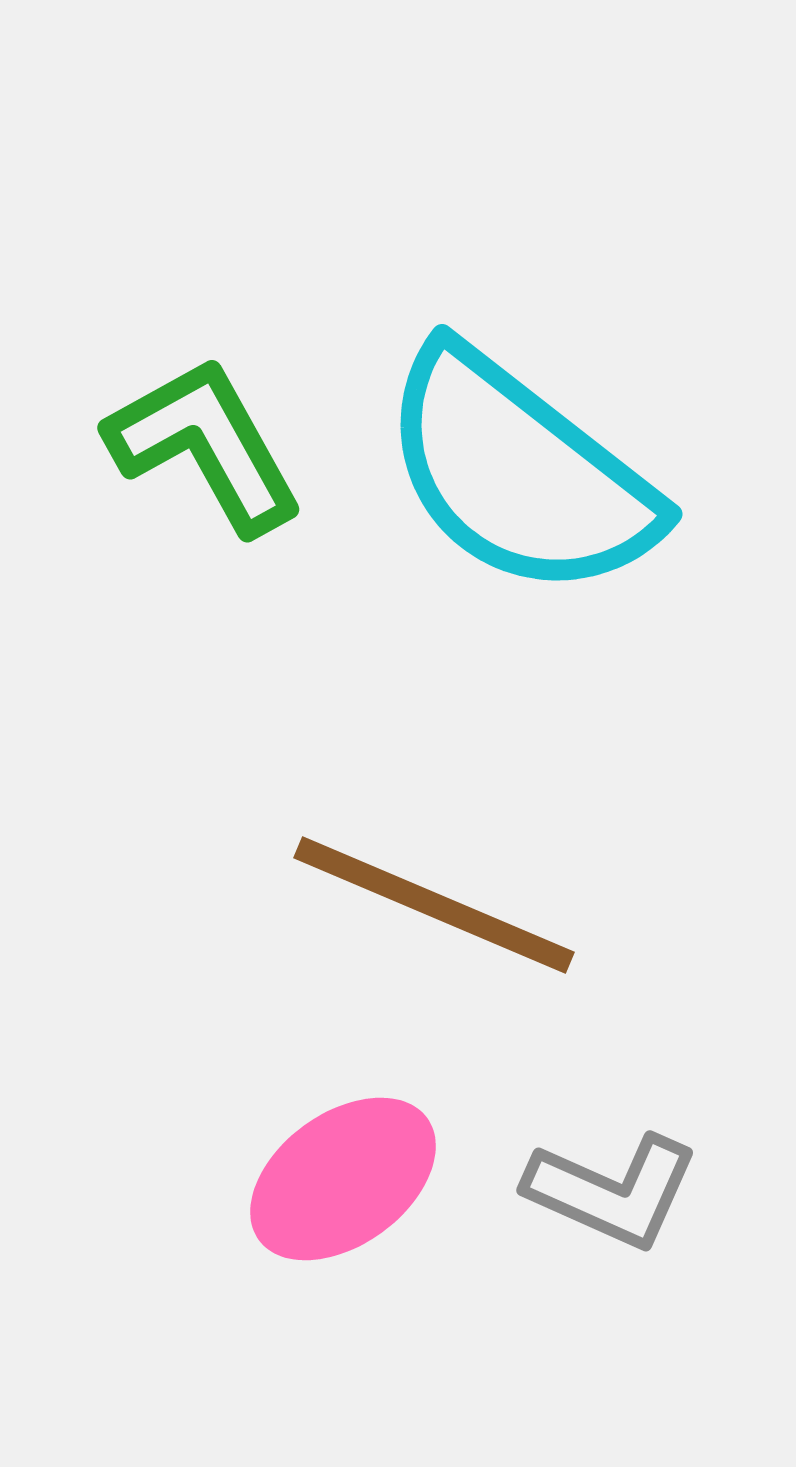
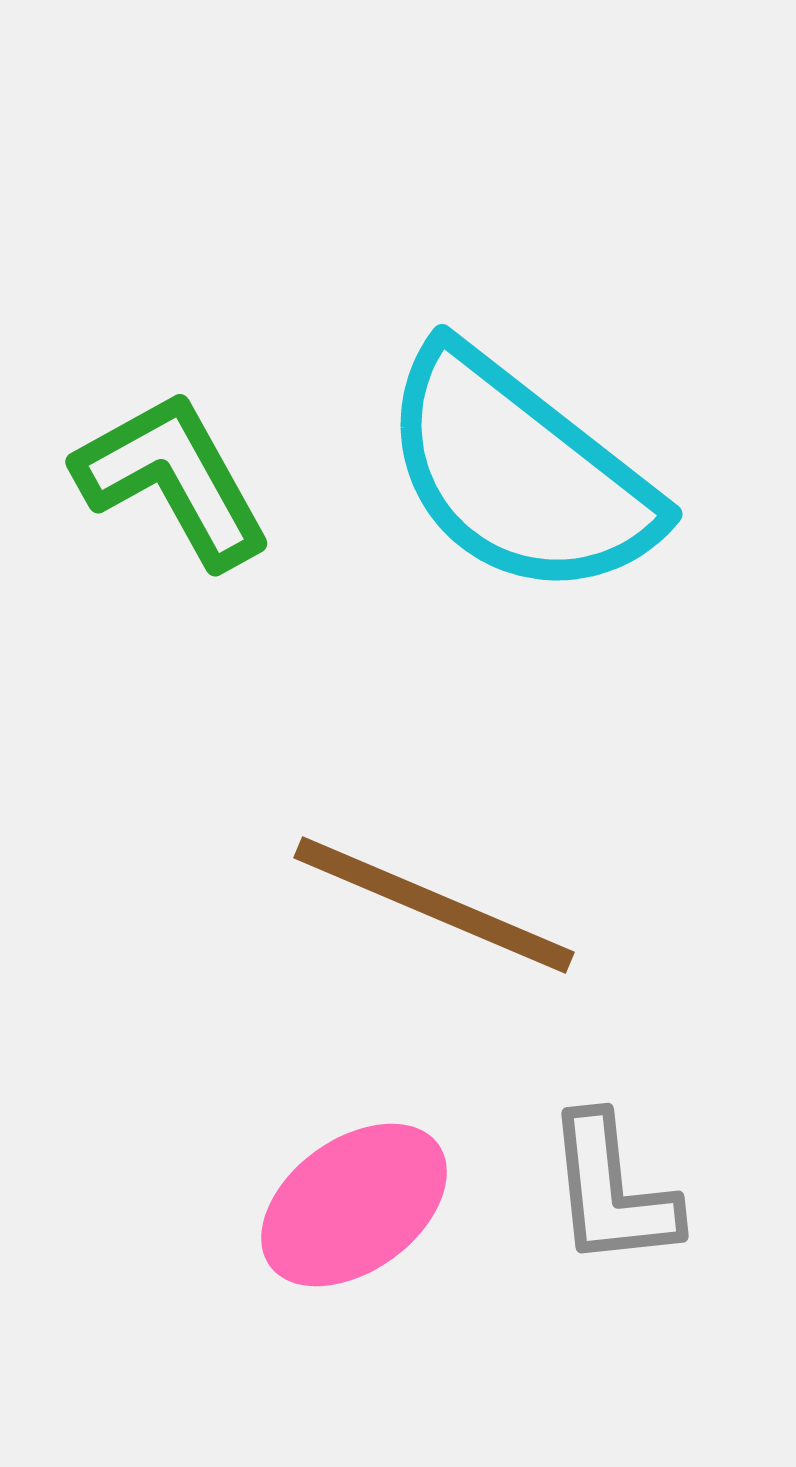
green L-shape: moved 32 px left, 34 px down
pink ellipse: moved 11 px right, 26 px down
gray L-shape: rotated 60 degrees clockwise
